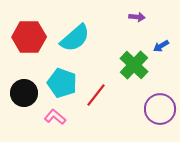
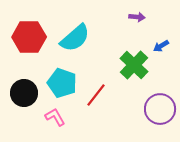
pink L-shape: rotated 20 degrees clockwise
